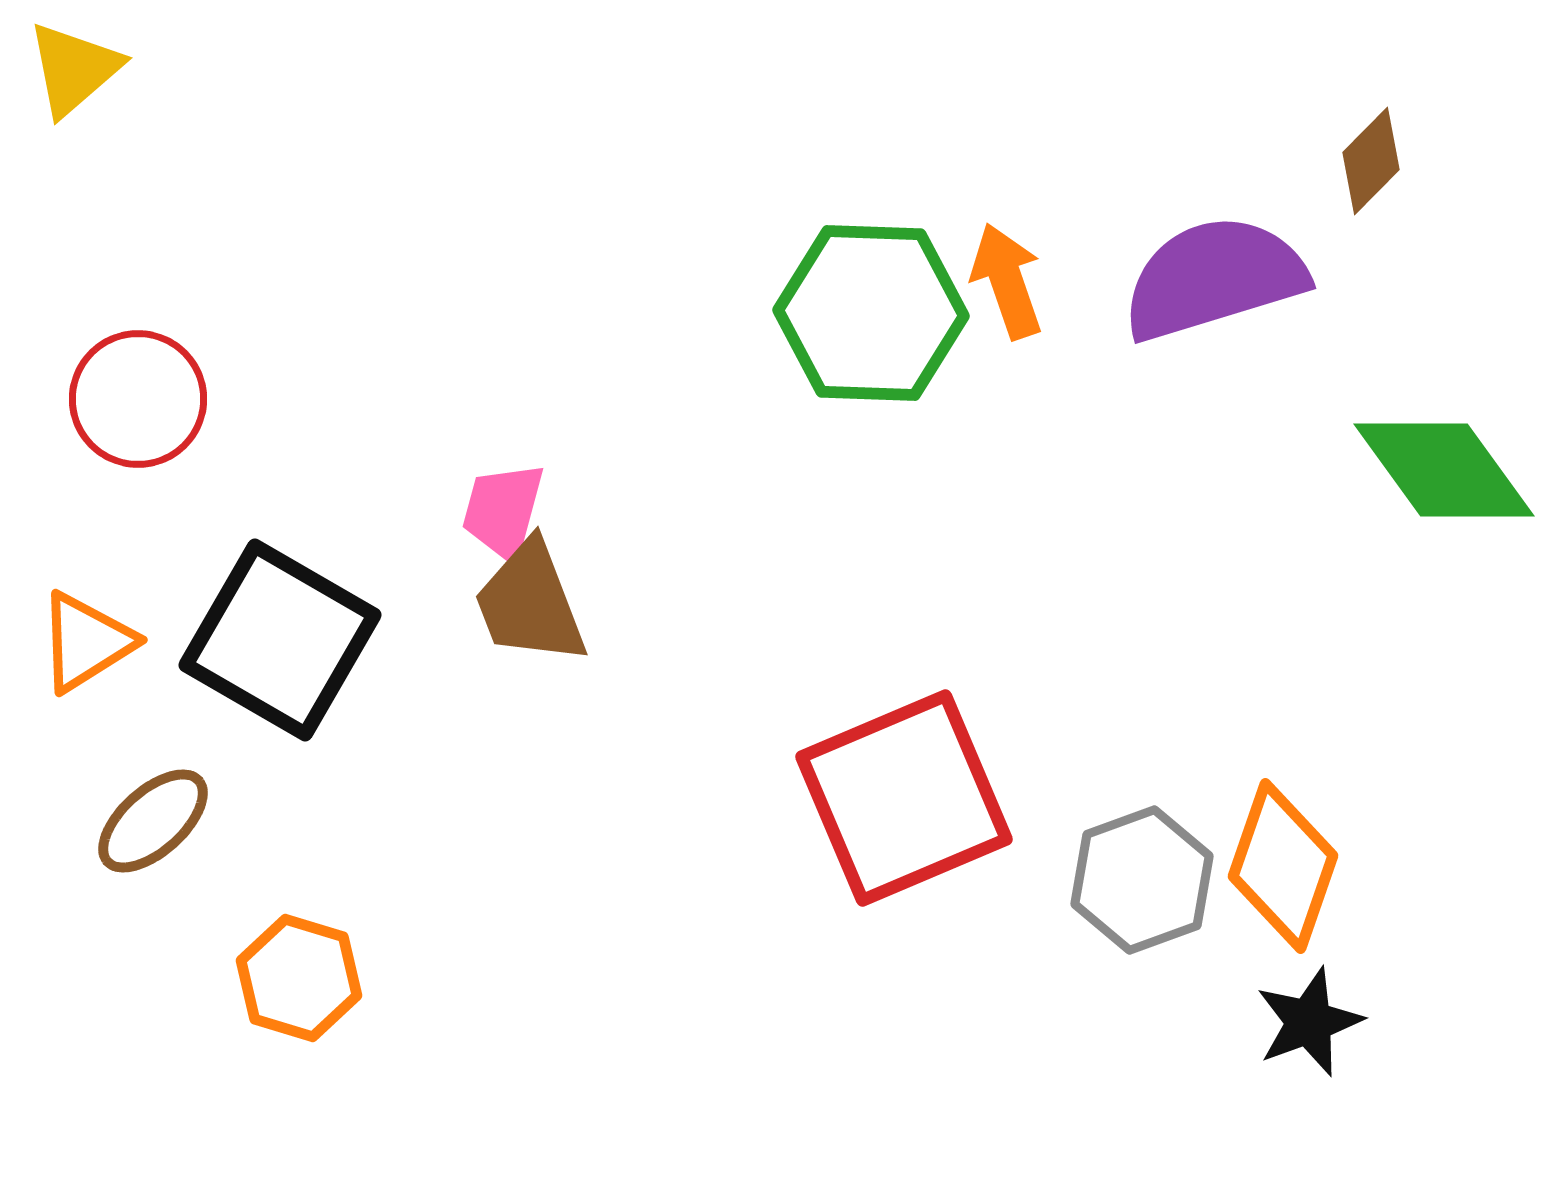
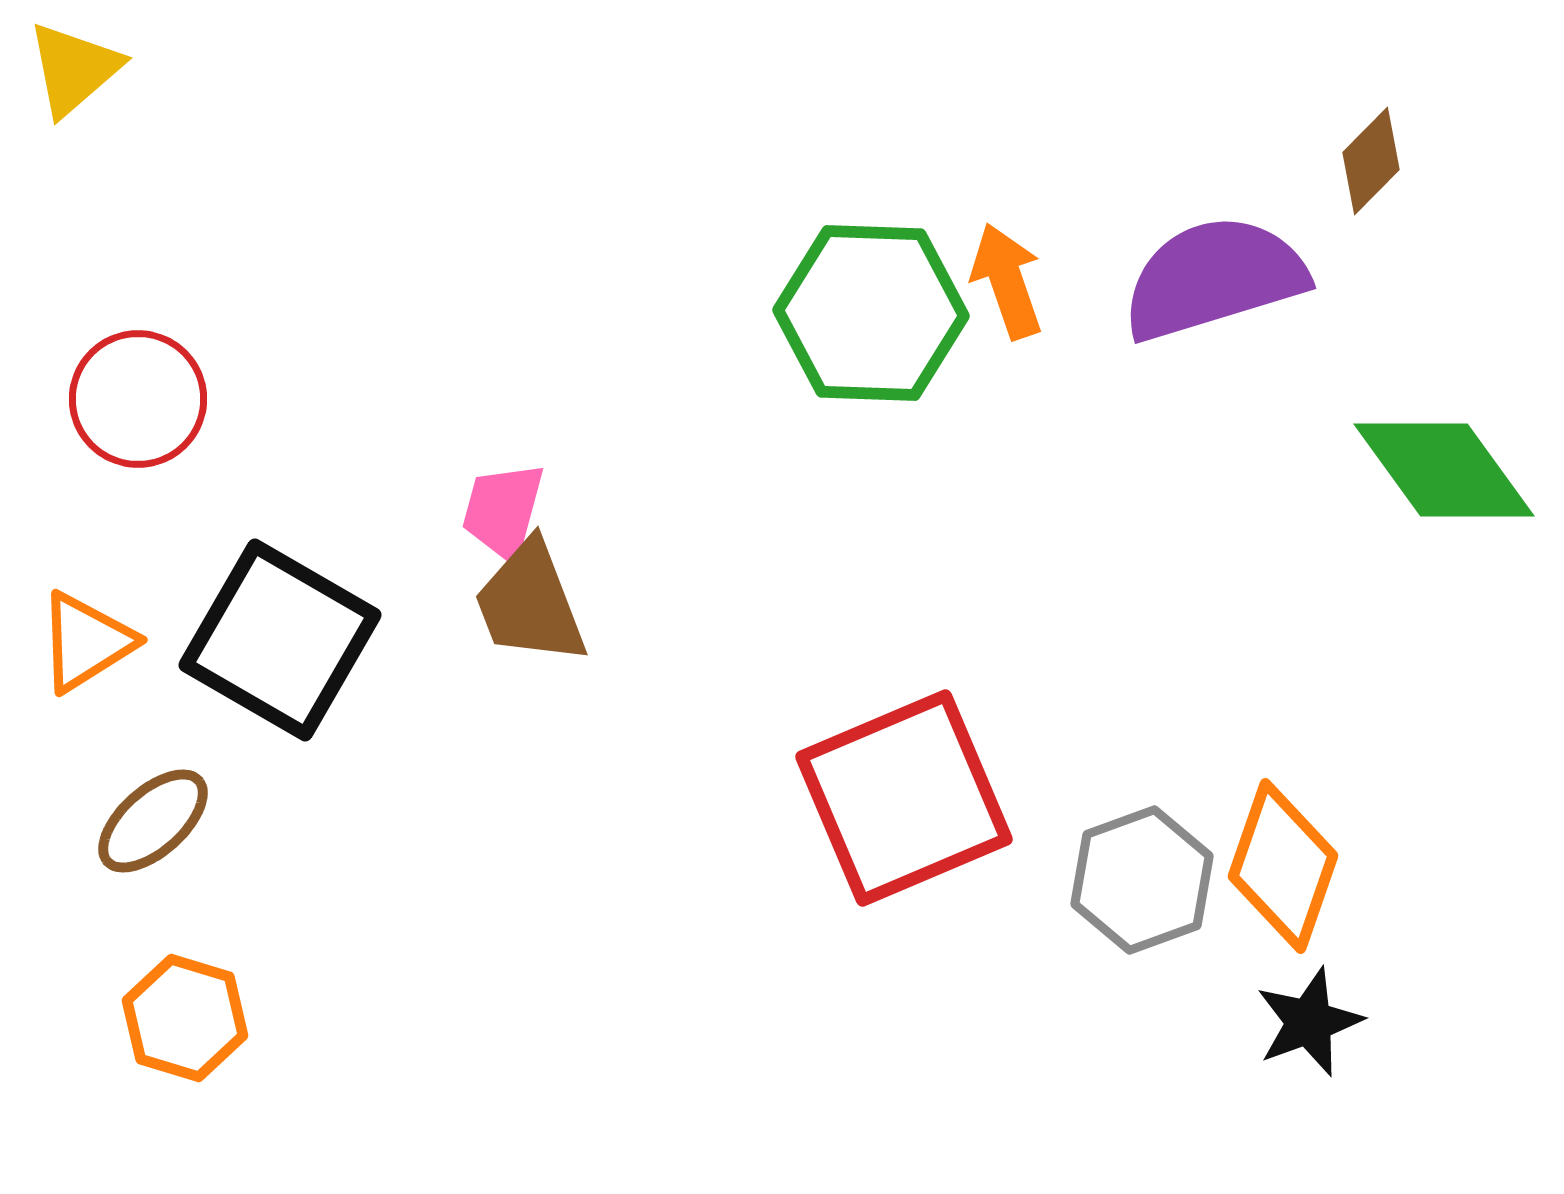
orange hexagon: moved 114 px left, 40 px down
